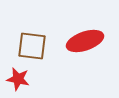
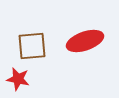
brown square: rotated 12 degrees counterclockwise
